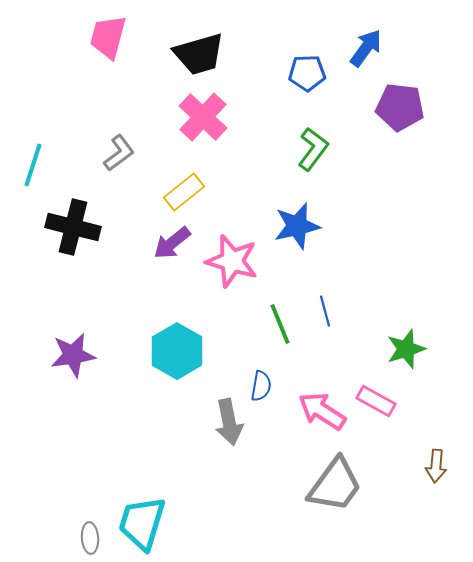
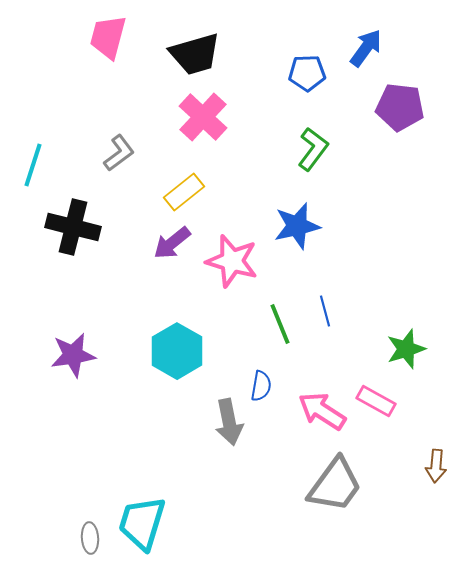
black trapezoid: moved 4 px left
